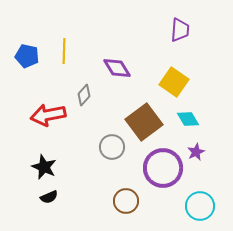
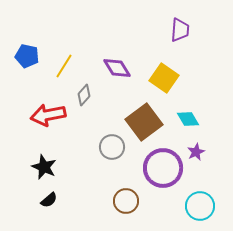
yellow line: moved 15 px down; rotated 30 degrees clockwise
yellow square: moved 10 px left, 4 px up
black semicircle: moved 3 px down; rotated 18 degrees counterclockwise
